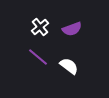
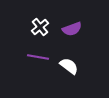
purple line: rotated 30 degrees counterclockwise
